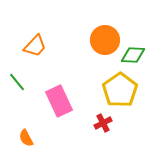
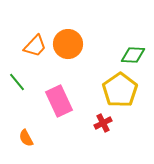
orange circle: moved 37 px left, 4 px down
